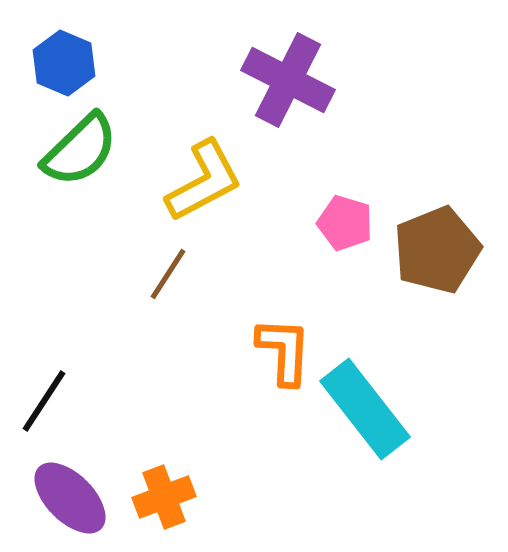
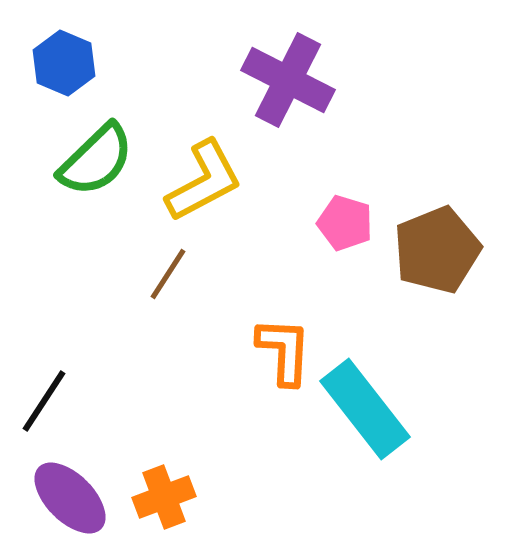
green semicircle: moved 16 px right, 10 px down
